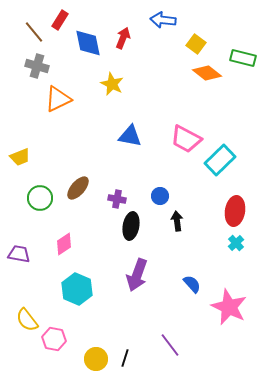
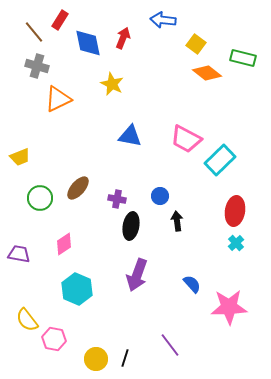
pink star: rotated 27 degrees counterclockwise
